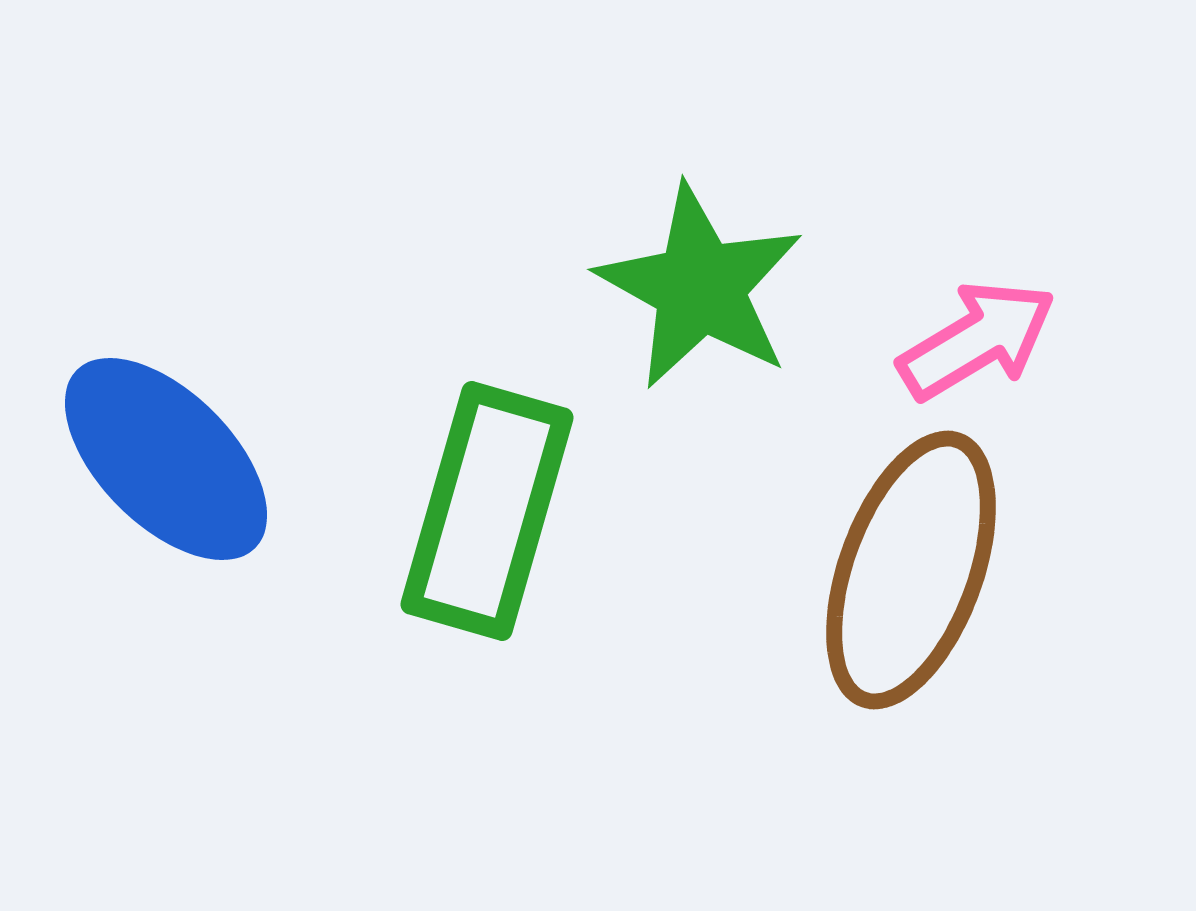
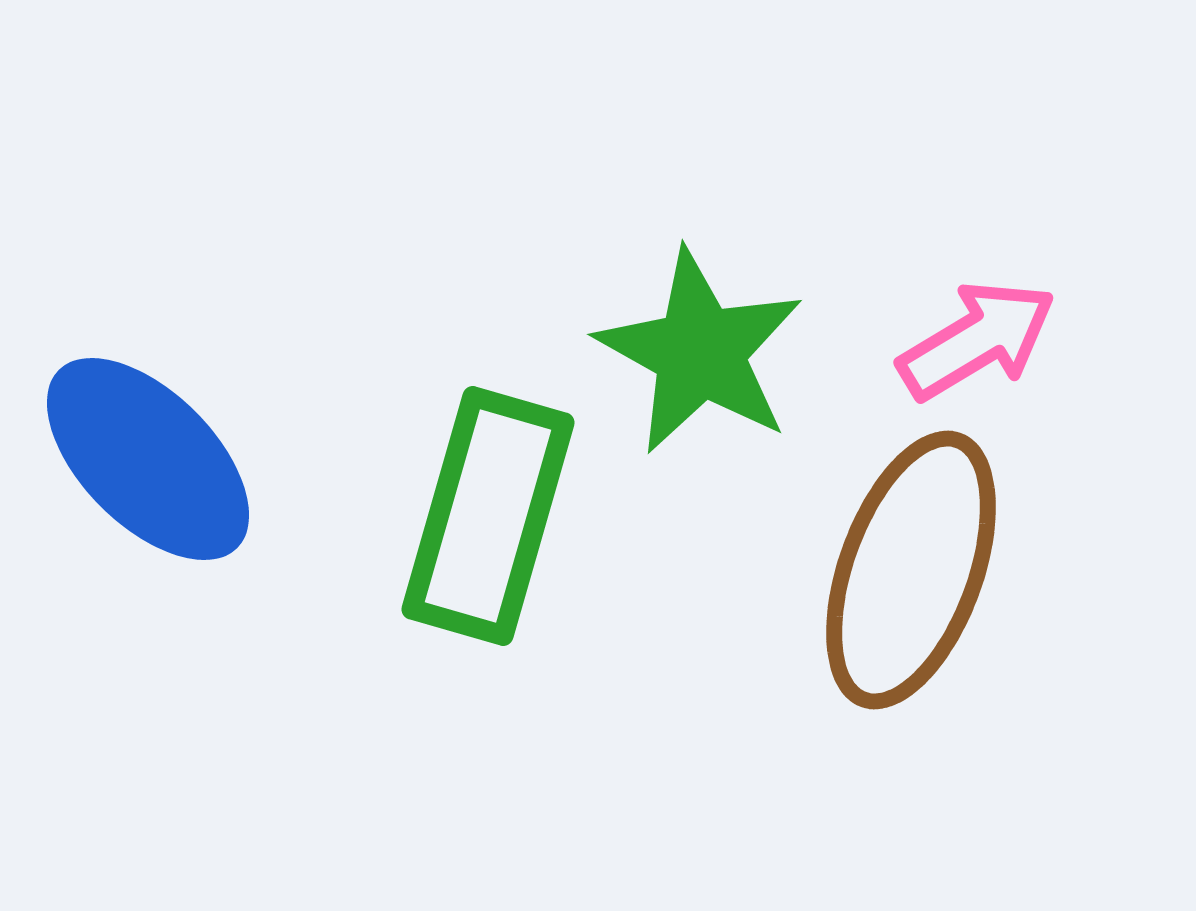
green star: moved 65 px down
blue ellipse: moved 18 px left
green rectangle: moved 1 px right, 5 px down
